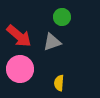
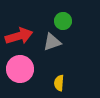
green circle: moved 1 px right, 4 px down
red arrow: rotated 56 degrees counterclockwise
